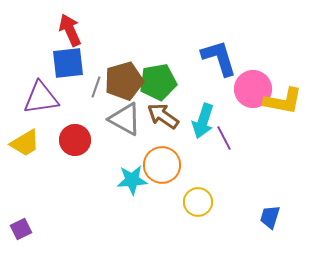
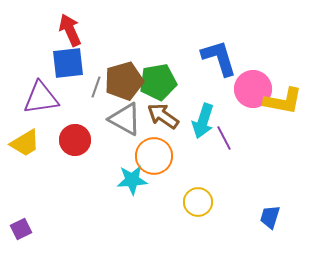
orange circle: moved 8 px left, 9 px up
